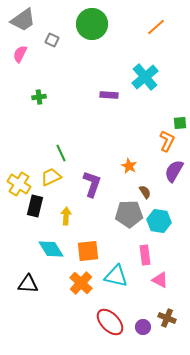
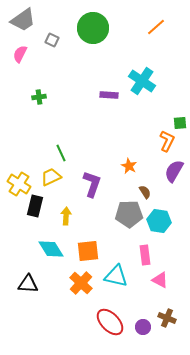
green circle: moved 1 px right, 4 px down
cyan cross: moved 3 px left, 4 px down; rotated 16 degrees counterclockwise
